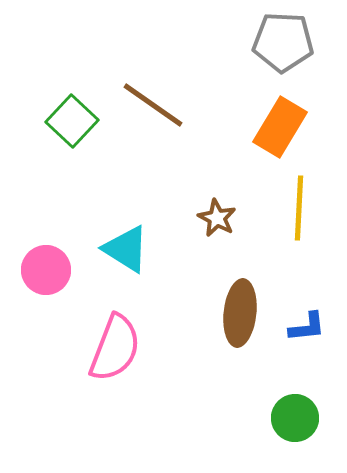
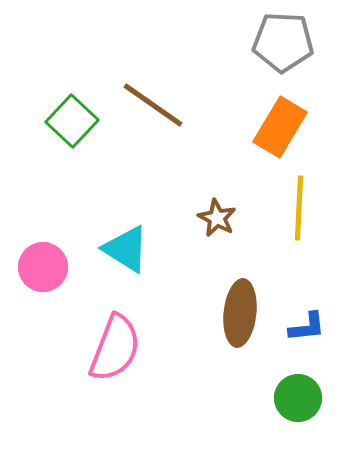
pink circle: moved 3 px left, 3 px up
green circle: moved 3 px right, 20 px up
